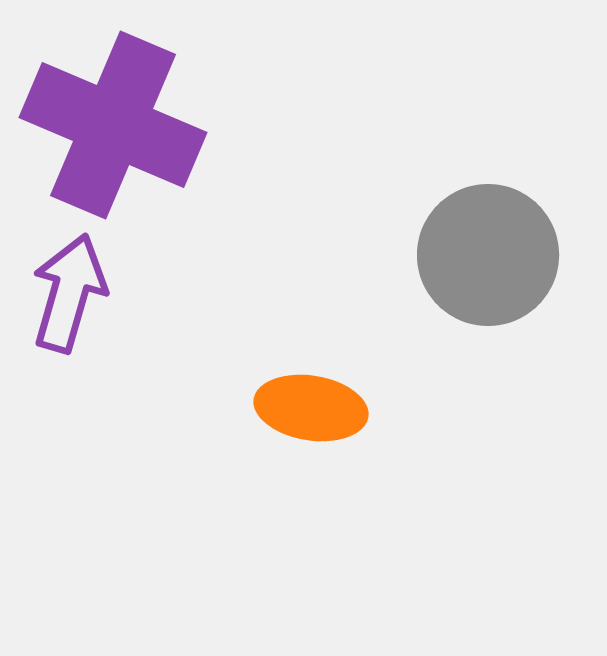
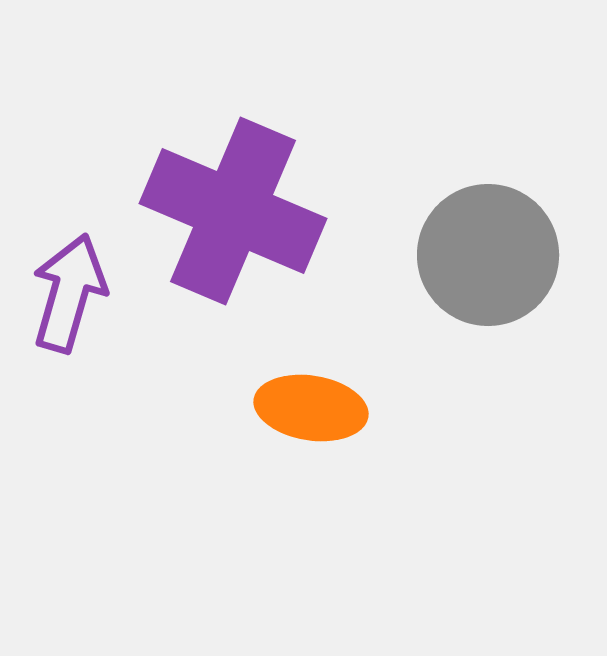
purple cross: moved 120 px right, 86 px down
